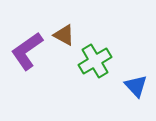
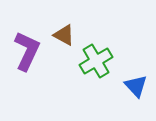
purple L-shape: rotated 150 degrees clockwise
green cross: moved 1 px right
